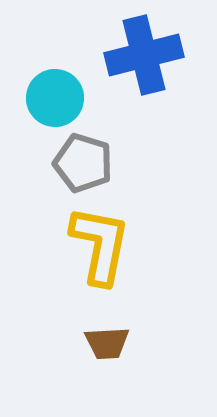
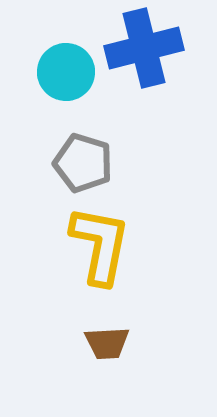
blue cross: moved 7 px up
cyan circle: moved 11 px right, 26 px up
